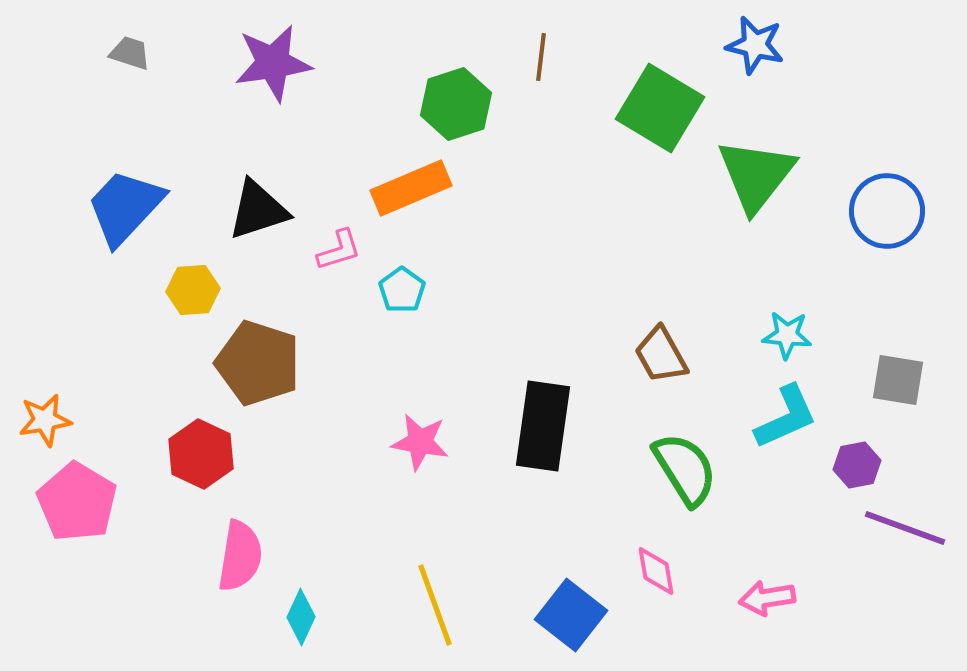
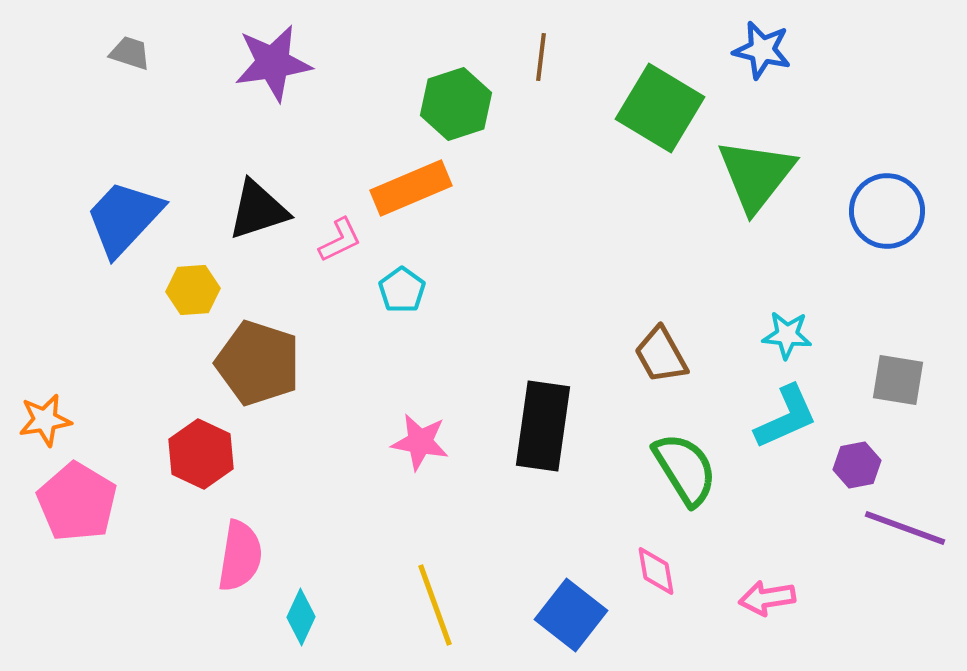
blue star: moved 7 px right, 5 px down
blue trapezoid: moved 1 px left, 11 px down
pink L-shape: moved 1 px right, 10 px up; rotated 9 degrees counterclockwise
